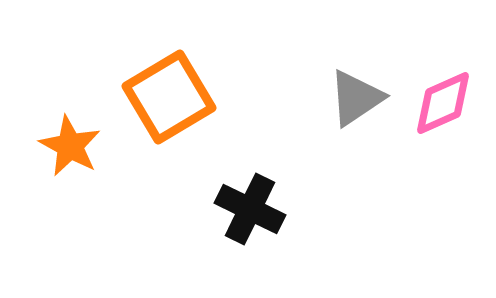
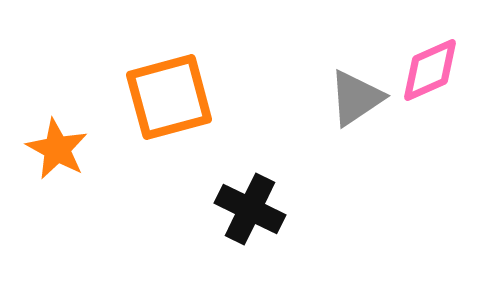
orange square: rotated 16 degrees clockwise
pink diamond: moved 13 px left, 33 px up
orange star: moved 13 px left, 3 px down
